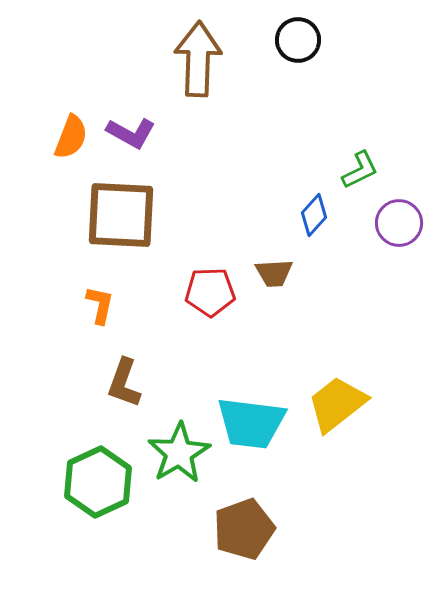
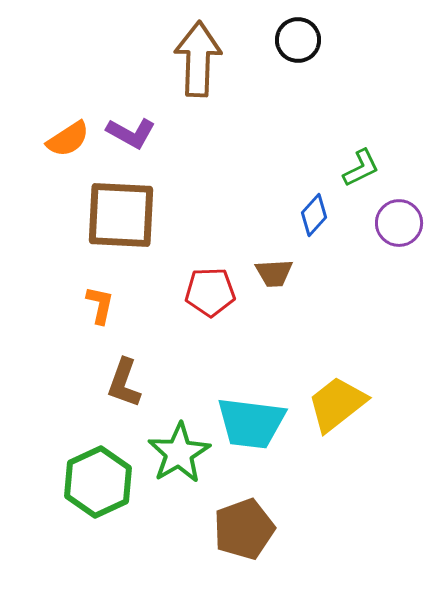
orange semicircle: moved 3 px left, 2 px down; rotated 36 degrees clockwise
green L-shape: moved 1 px right, 2 px up
